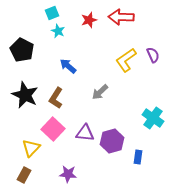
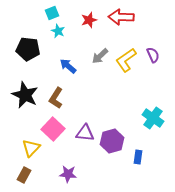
black pentagon: moved 6 px right, 1 px up; rotated 20 degrees counterclockwise
gray arrow: moved 36 px up
